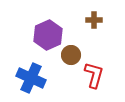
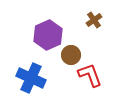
brown cross: rotated 35 degrees counterclockwise
red L-shape: moved 4 px left; rotated 36 degrees counterclockwise
